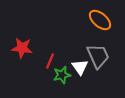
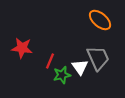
gray trapezoid: moved 2 px down
